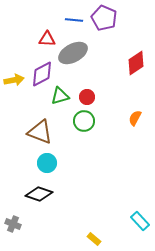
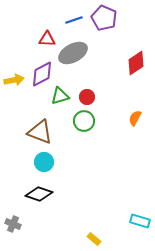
blue line: rotated 24 degrees counterclockwise
cyan circle: moved 3 px left, 1 px up
cyan rectangle: rotated 30 degrees counterclockwise
